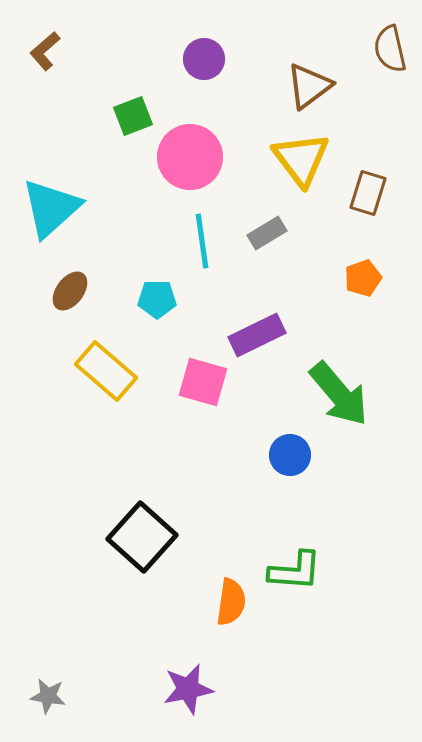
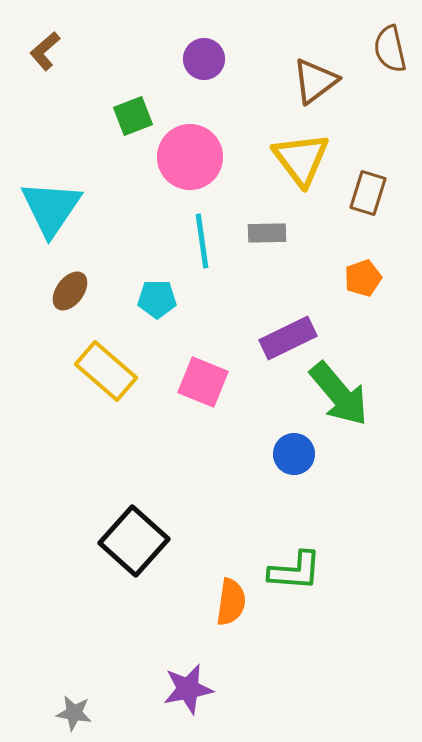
brown triangle: moved 6 px right, 5 px up
cyan triangle: rotated 14 degrees counterclockwise
gray rectangle: rotated 30 degrees clockwise
purple rectangle: moved 31 px right, 3 px down
pink square: rotated 6 degrees clockwise
blue circle: moved 4 px right, 1 px up
black square: moved 8 px left, 4 px down
gray star: moved 26 px right, 17 px down
